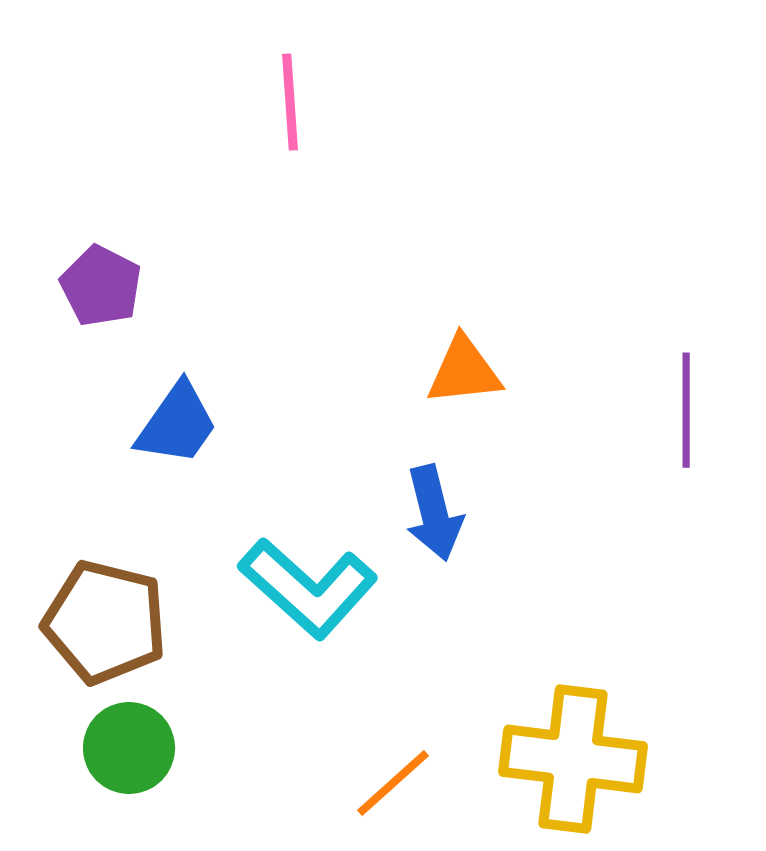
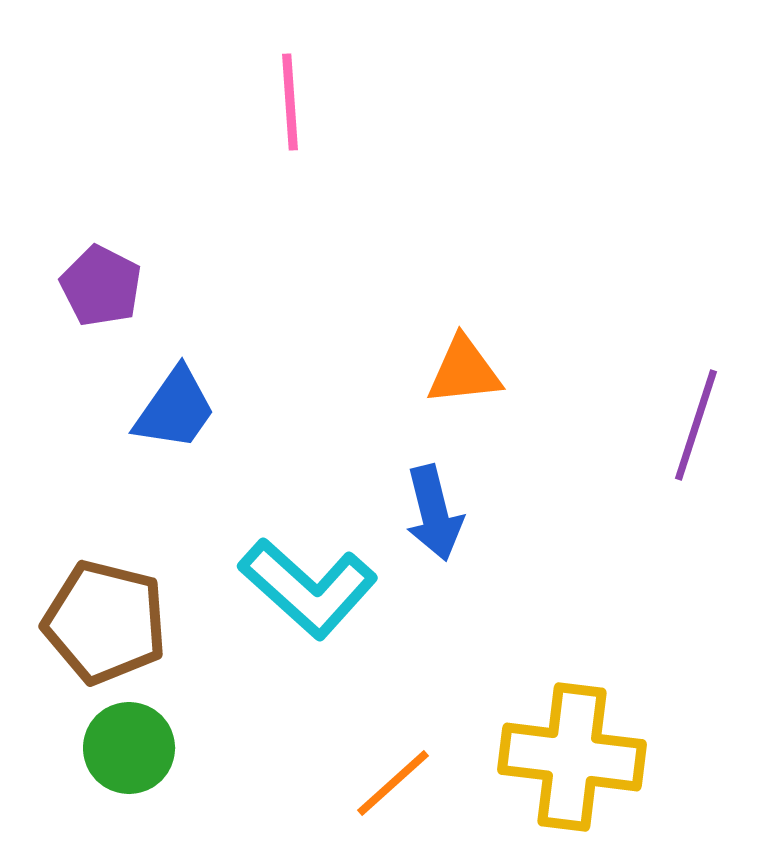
purple line: moved 10 px right, 15 px down; rotated 18 degrees clockwise
blue trapezoid: moved 2 px left, 15 px up
yellow cross: moved 1 px left, 2 px up
